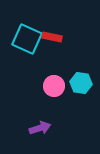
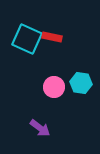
pink circle: moved 1 px down
purple arrow: rotated 55 degrees clockwise
